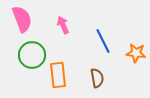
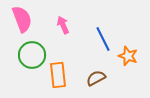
blue line: moved 2 px up
orange star: moved 8 px left, 3 px down; rotated 12 degrees clockwise
brown semicircle: moved 1 px left; rotated 108 degrees counterclockwise
